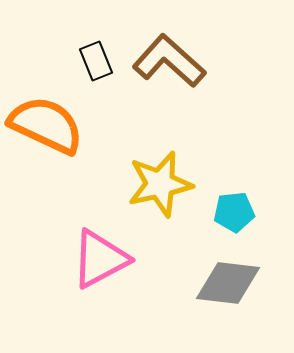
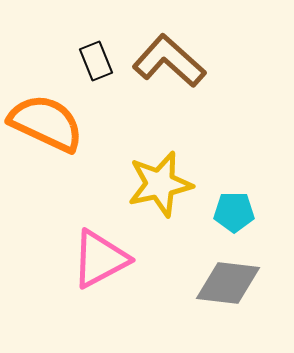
orange semicircle: moved 2 px up
cyan pentagon: rotated 6 degrees clockwise
